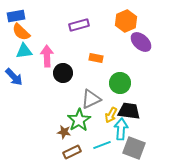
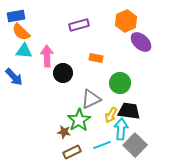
cyan triangle: rotated 12 degrees clockwise
gray square: moved 1 px right, 3 px up; rotated 25 degrees clockwise
